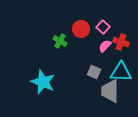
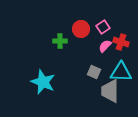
pink square: rotated 16 degrees clockwise
green cross: rotated 32 degrees counterclockwise
